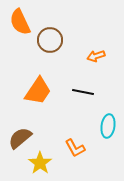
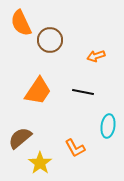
orange semicircle: moved 1 px right, 1 px down
